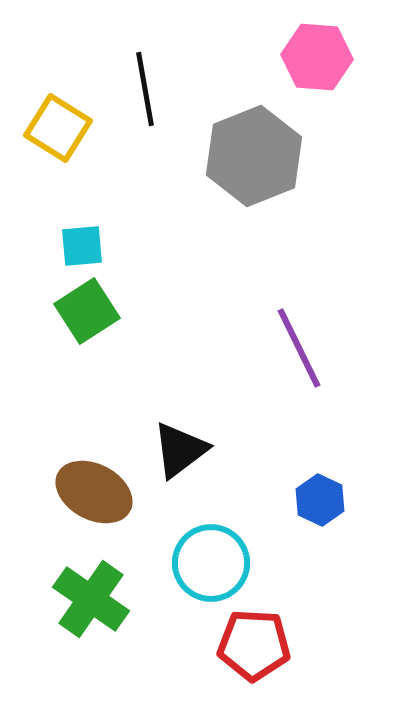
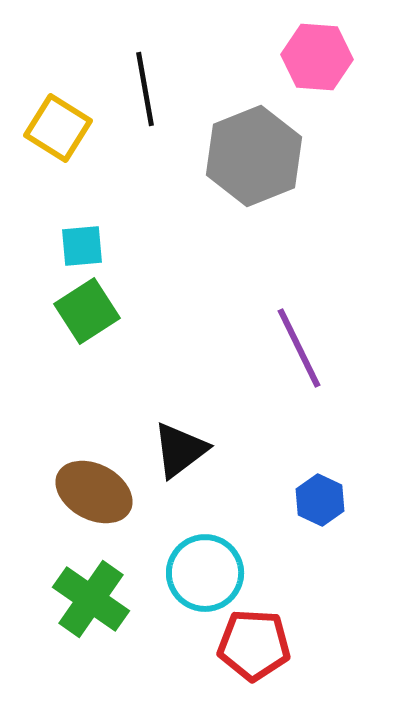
cyan circle: moved 6 px left, 10 px down
